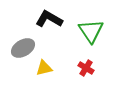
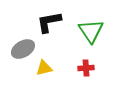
black L-shape: moved 3 px down; rotated 40 degrees counterclockwise
gray ellipse: moved 1 px down
red cross: rotated 35 degrees counterclockwise
